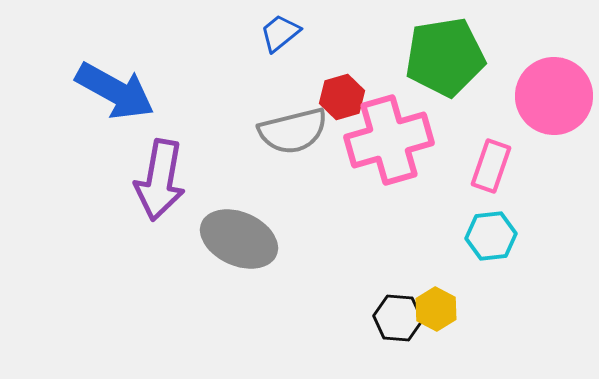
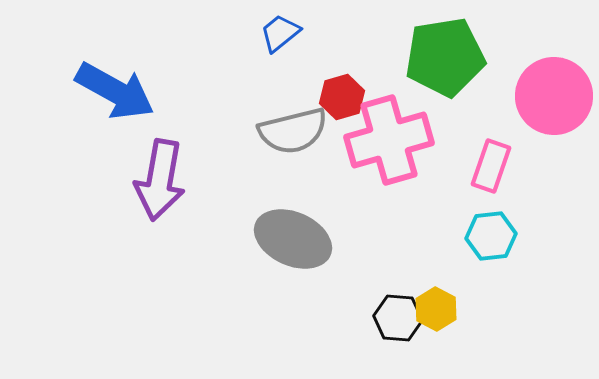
gray ellipse: moved 54 px right
